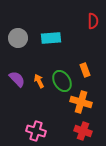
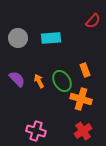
red semicircle: rotated 42 degrees clockwise
orange cross: moved 3 px up
red cross: rotated 36 degrees clockwise
